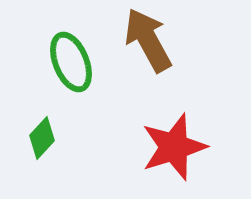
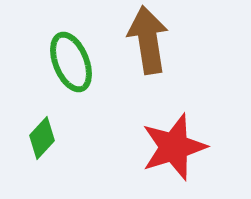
brown arrow: rotated 20 degrees clockwise
